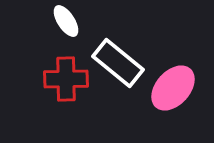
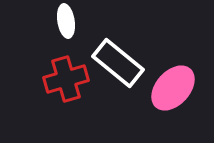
white ellipse: rotated 24 degrees clockwise
red cross: rotated 15 degrees counterclockwise
